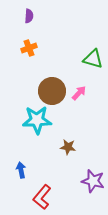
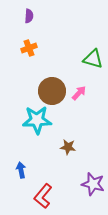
purple star: moved 3 px down
red L-shape: moved 1 px right, 1 px up
